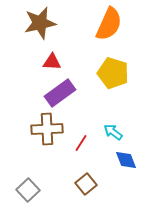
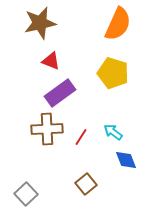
orange semicircle: moved 9 px right
red triangle: moved 1 px left, 1 px up; rotated 18 degrees clockwise
red line: moved 6 px up
gray square: moved 2 px left, 4 px down
